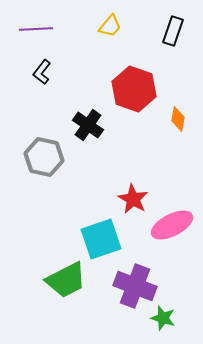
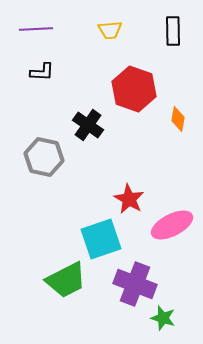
yellow trapezoid: moved 4 px down; rotated 45 degrees clockwise
black rectangle: rotated 20 degrees counterclockwise
black L-shape: rotated 125 degrees counterclockwise
red star: moved 4 px left
purple cross: moved 2 px up
